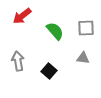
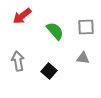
gray square: moved 1 px up
